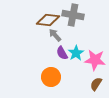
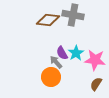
gray arrow: moved 1 px right, 27 px down
